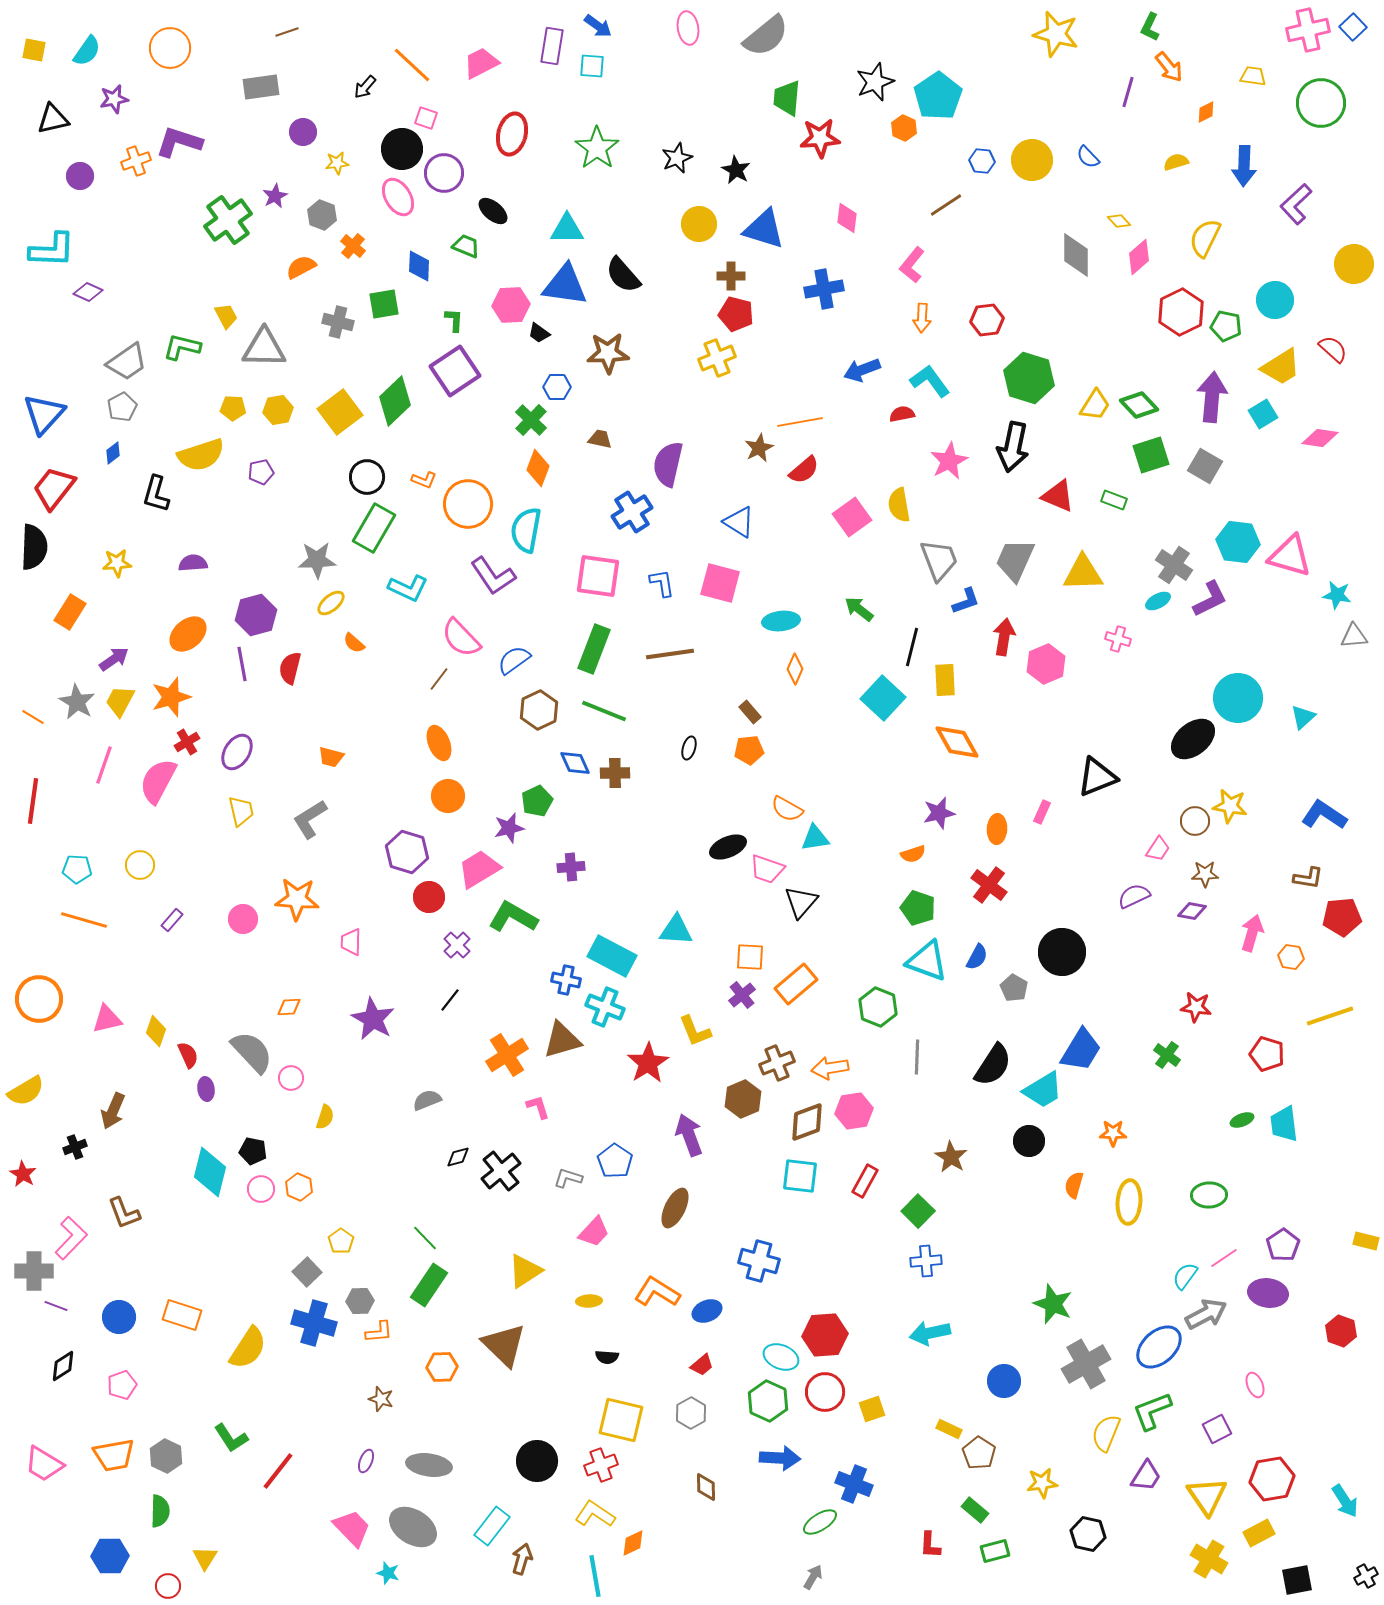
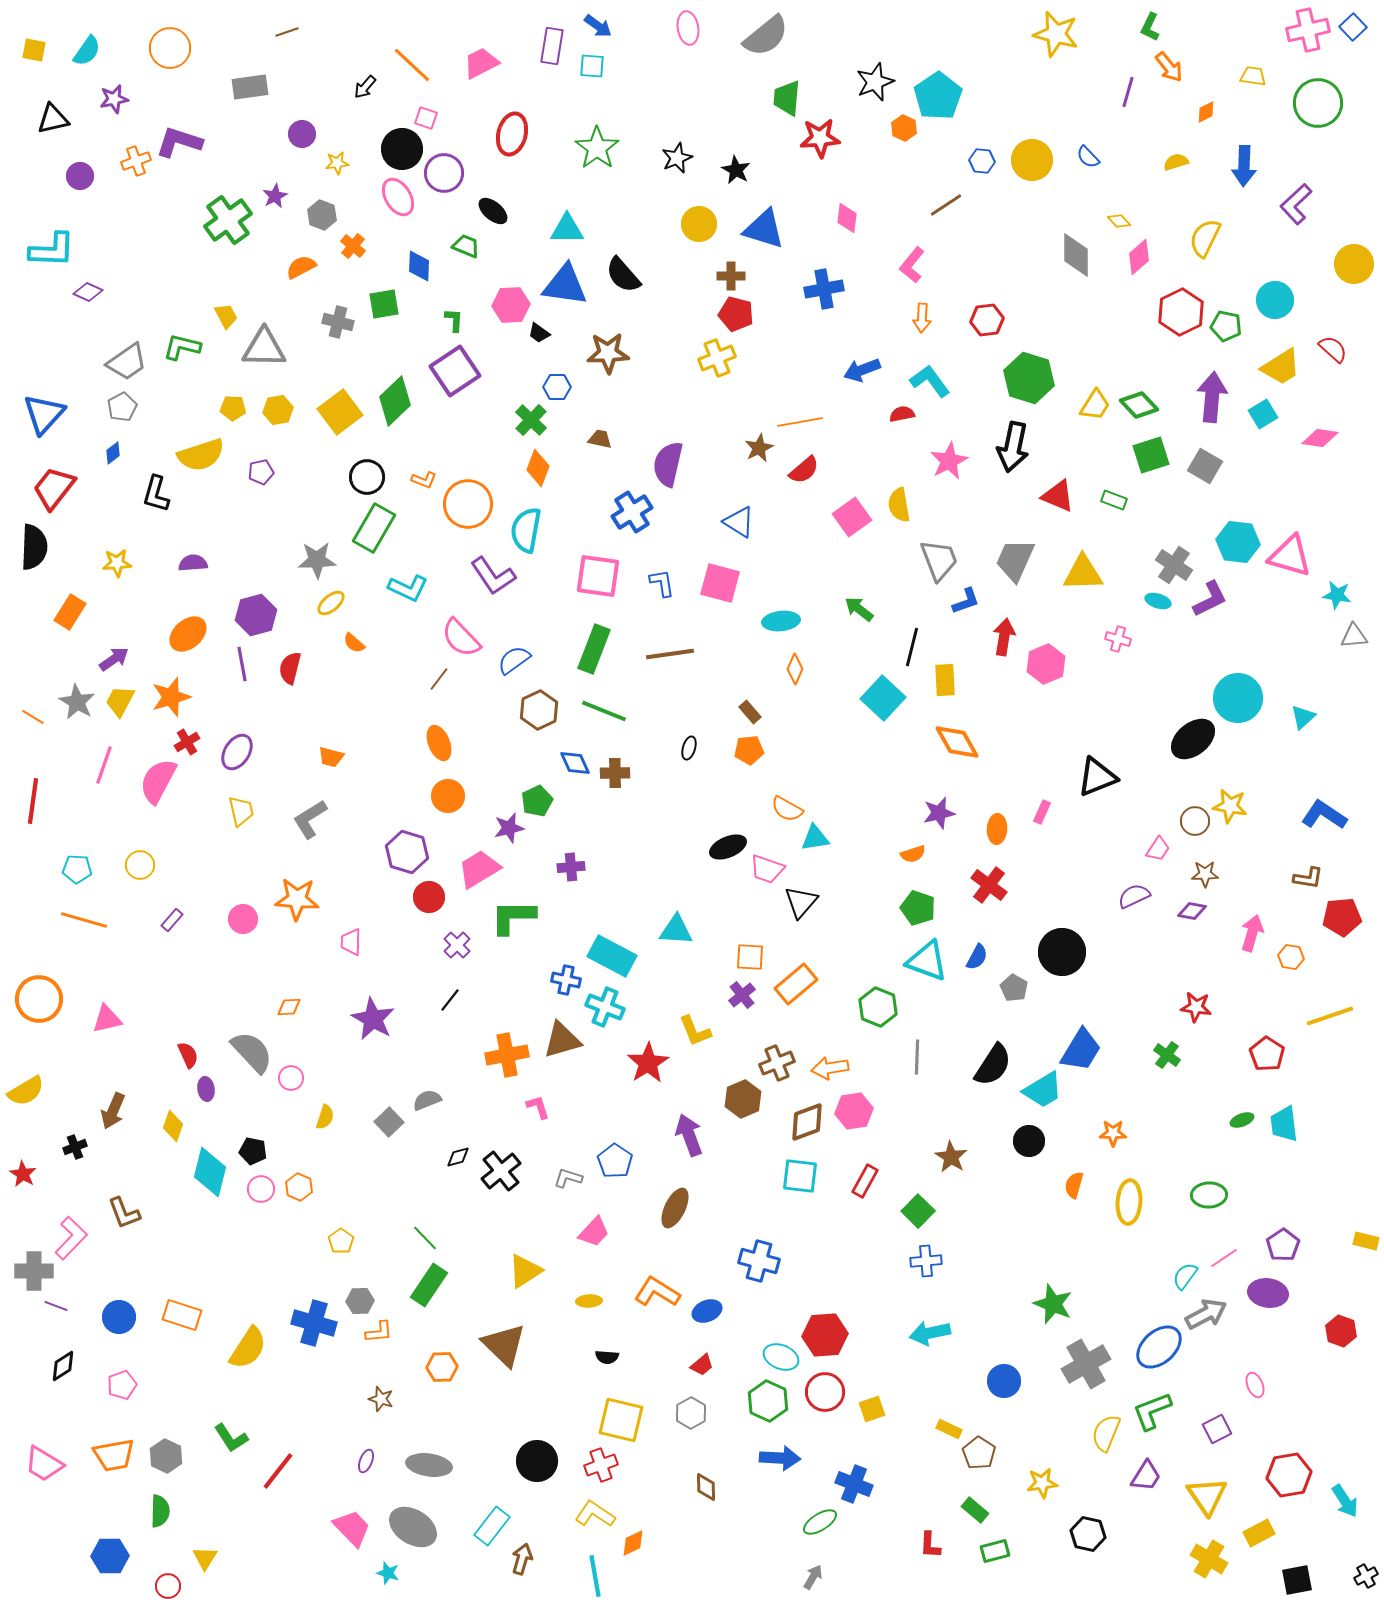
gray rectangle at (261, 87): moved 11 px left
green circle at (1321, 103): moved 3 px left
purple circle at (303, 132): moved 1 px left, 2 px down
cyan ellipse at (1158, 601): rotated 45 degrees clockwise
green L-shape at (513, 917): rotated 30 degrees counterclockwise
yellow diamond at (156, 1031): moved 17 px right, 95 px down
red pentagon at (1267, 1054): rotated 16 degrees clockwise
orange cross at (507, 1055): rotated 21 degrees clockwise
gray square at (307, 1272): moved 82 px right, 150 px up
red hexagon at (1272, 1479): moved 17 px right, 4 px up
